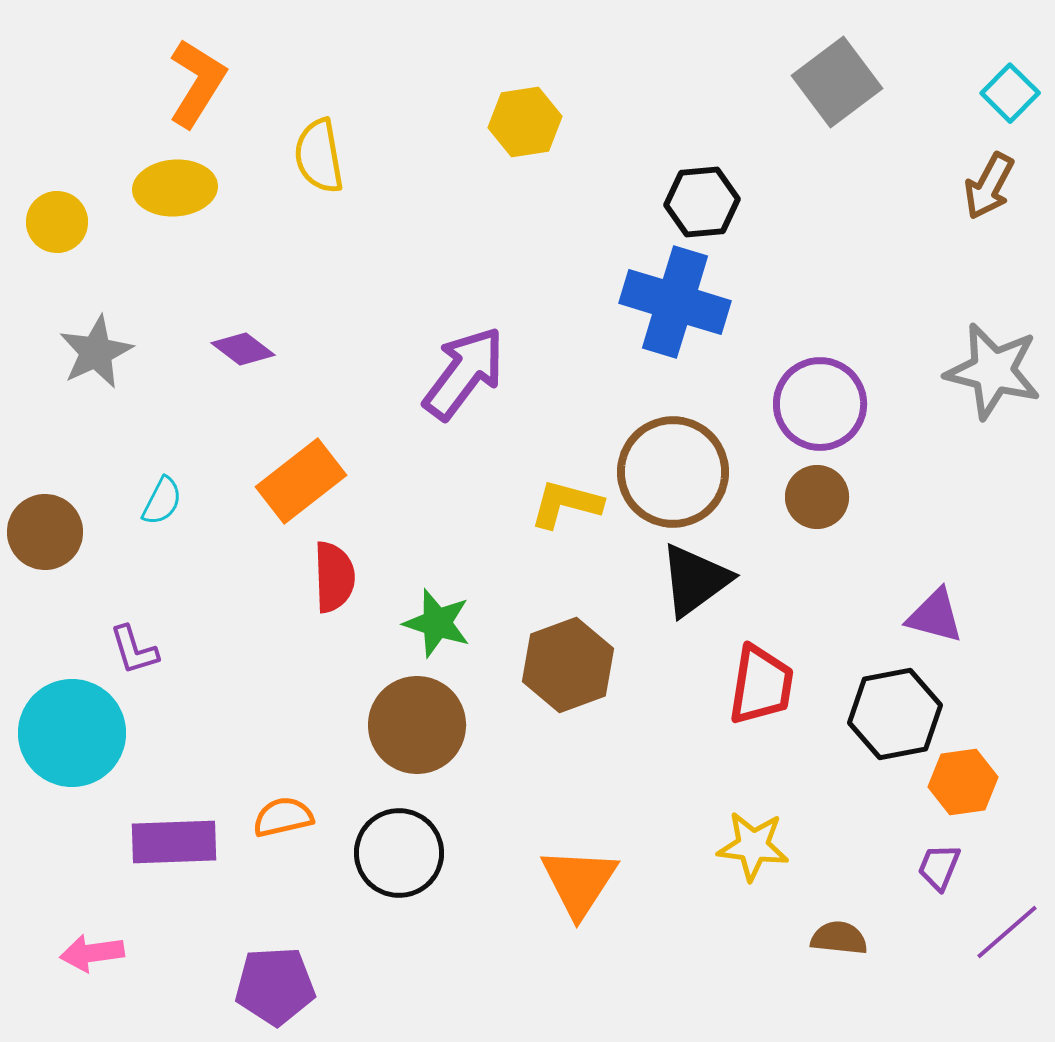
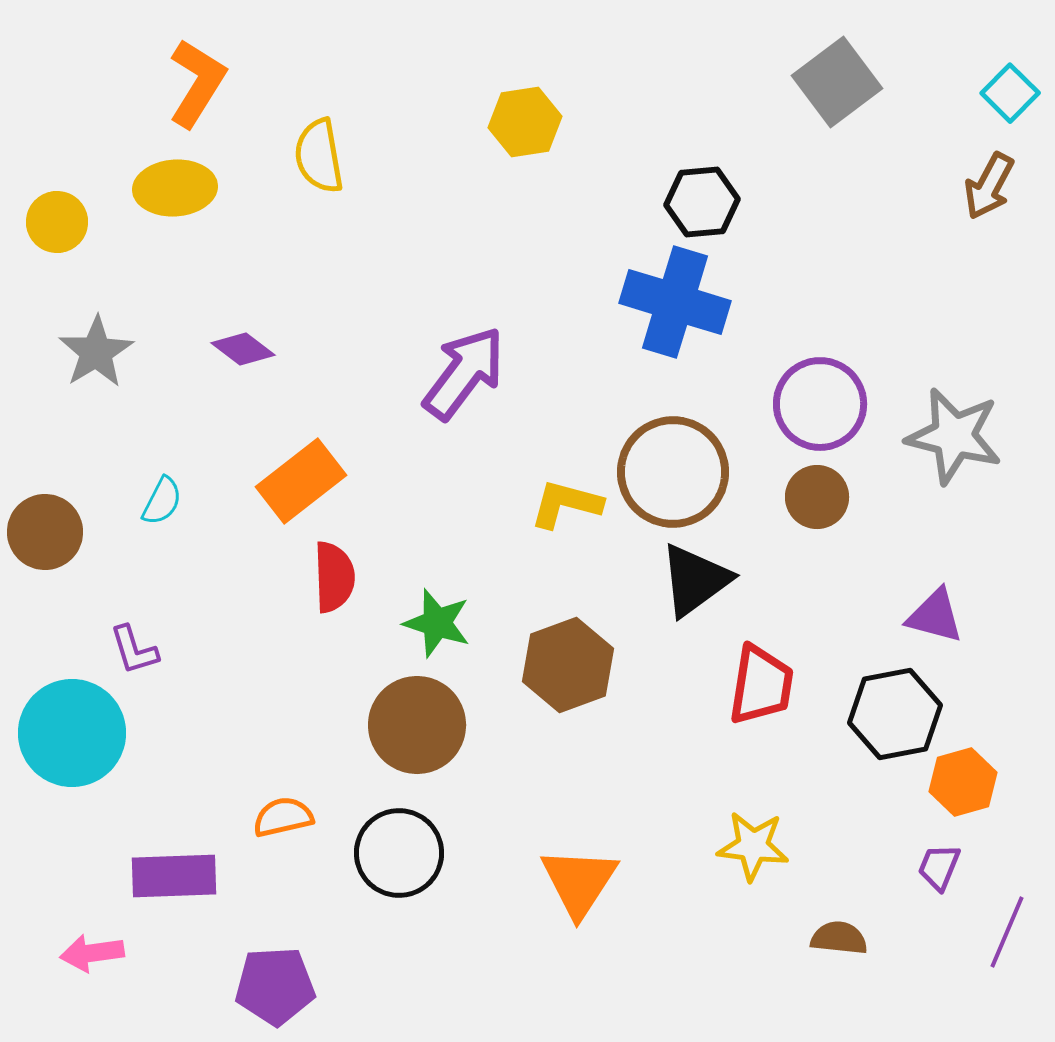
gray star at (96, 352): rotated 6 degrees counterclockwise
gray star at (993, 371): moved 39 px left, 65 px down
orange hexagon at (963, 782): rotated 8 degrees counterclockwise
purple rectangle at (174, 842): moved 34 px down
purple line at (1007, 932): rotated 26 degrees counterclockwise
